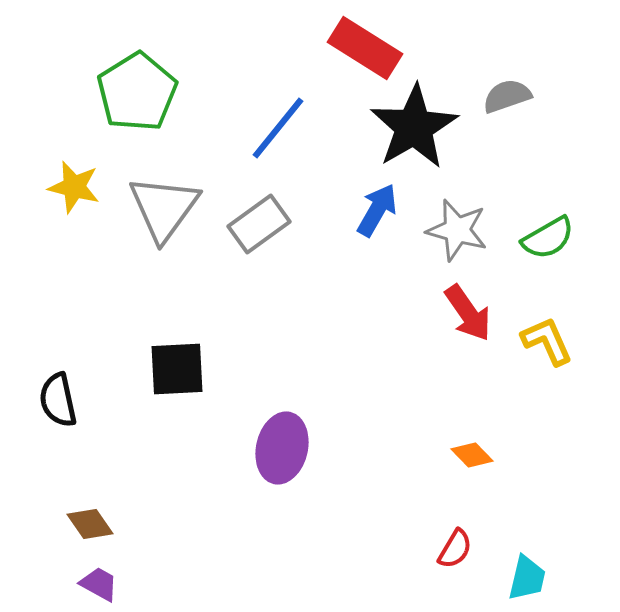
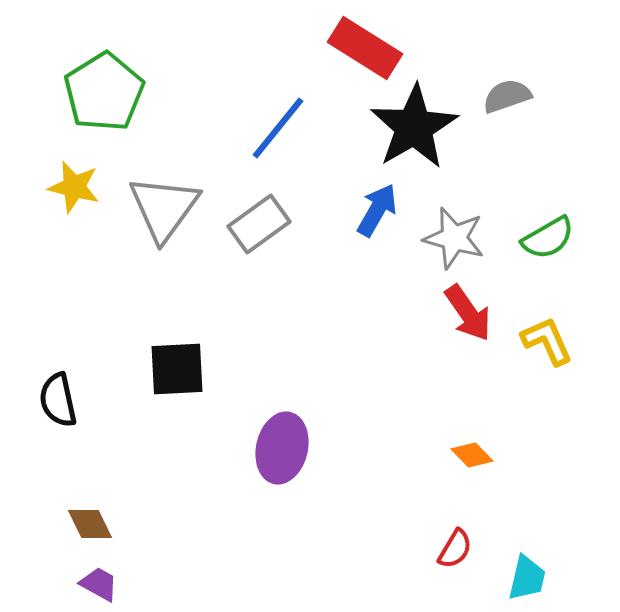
green pentagon: moved 33 px left
gray star: moved 3 px left, 8 px down
brown diamond: rotated 9 degrees clockwise
